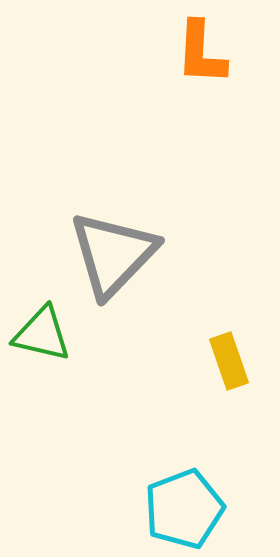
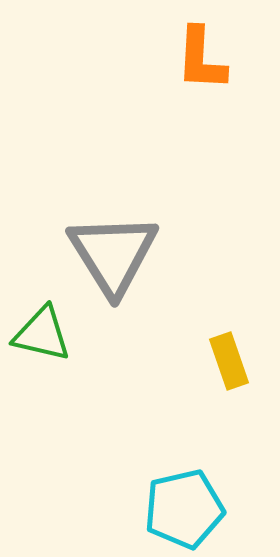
orange L-shape: moved 6 px down
gray triangle: rotated 16 degrees counterclockwise
cyan pentagon: rotated 8 degrees clockwise
